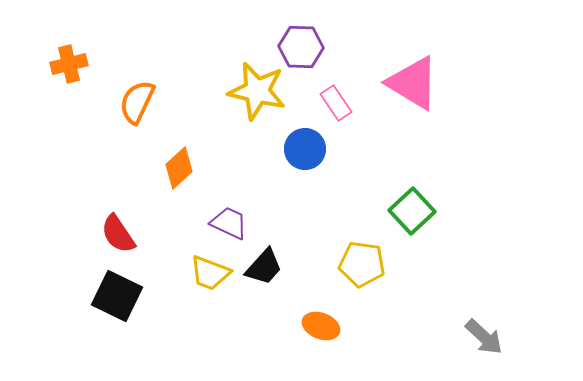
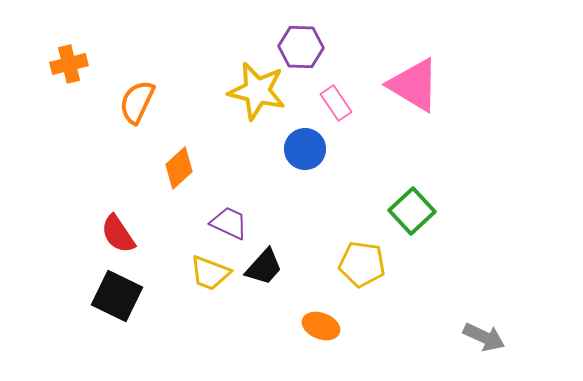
pink triangle: moved 1 px right, 2 px down
gray arrow: rotated 18 degrees counterclockwise
